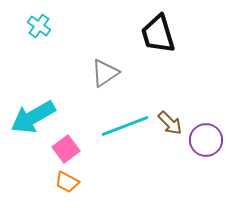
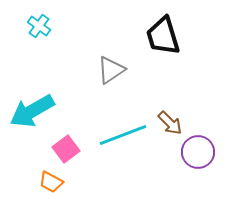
black trapezoid: moved 5 px right, 2 px down
gray triangle: moved 6 px right, 3 px up
cyan arrow: moved 1 px left, 6 px up
cyan line: moved 2 px left, 9 px down
purple circle: moved 8 px left, 12 px down
orange trapezoid: moved 16 px left
